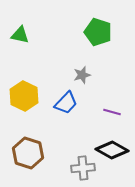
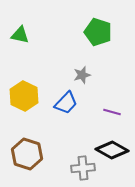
brown hexagon: moved 1 px left, 1 px down
